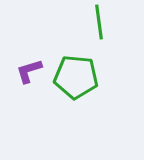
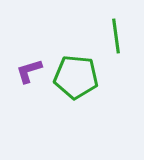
green line: moved 17 px right, 14 px down
